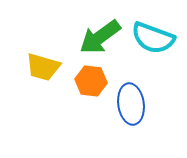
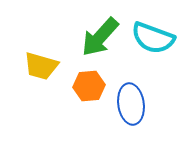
green arrow: rotated 12 degrees counterclockwise
yellow trapezoid: moved 2 px left, 1 px up
orange hexagon: moved 2 px left, 5 px down; rotated 12 degrees counterclockwise
